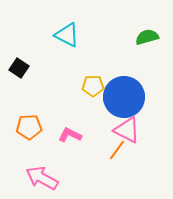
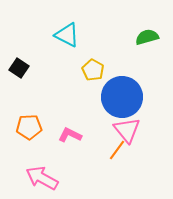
yellow pentagon: moved 16 px up; rotated 30 degrees clockwise
blue circle: moved 2 px left
pink triangle: rotated 24 degrees clockwise
